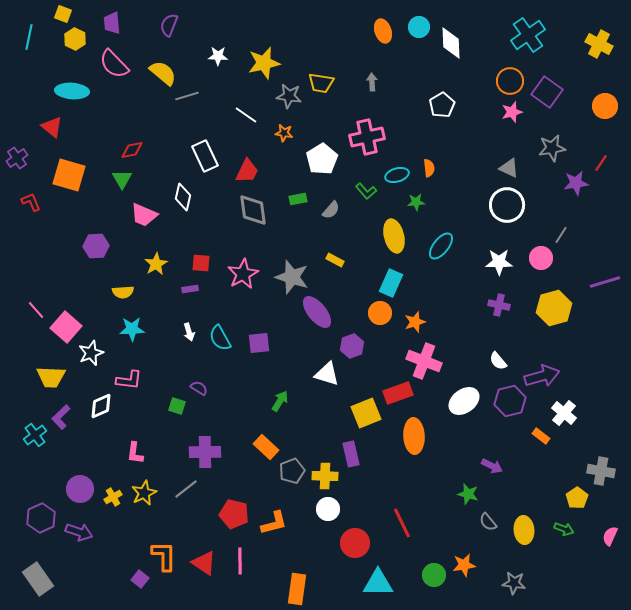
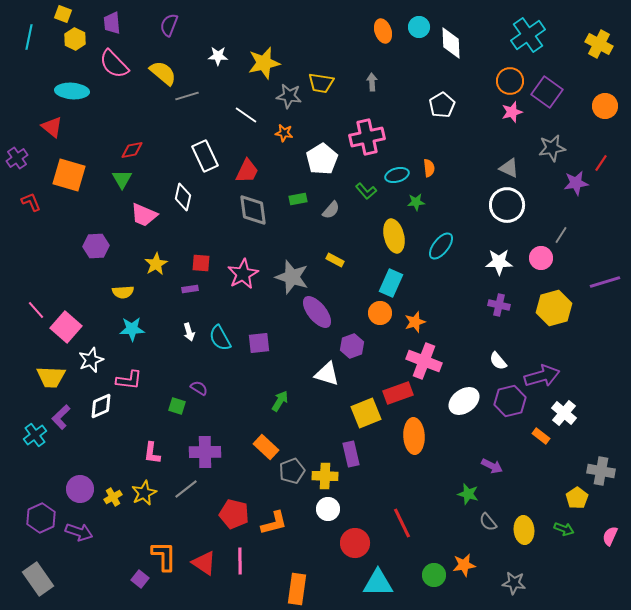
white star at (91, 353): moved 7 px down
pink L-shape at (135, 453): moved 17 px right
